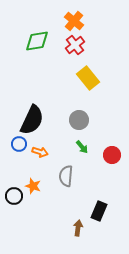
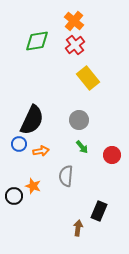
orange arrow: moved 1 px right, 1 px up; rotated 28 degrees counterclockwise
